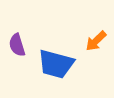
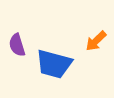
blue trapezoid: moved 2 px left
